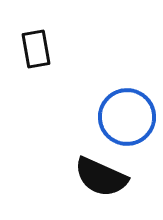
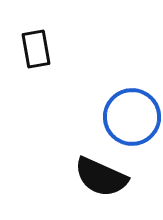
blue circle: moved 5 px right
